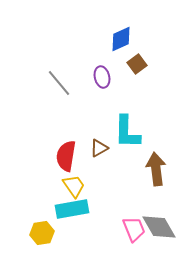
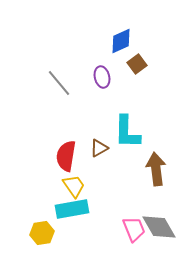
blue diamond: moved 2 px down
